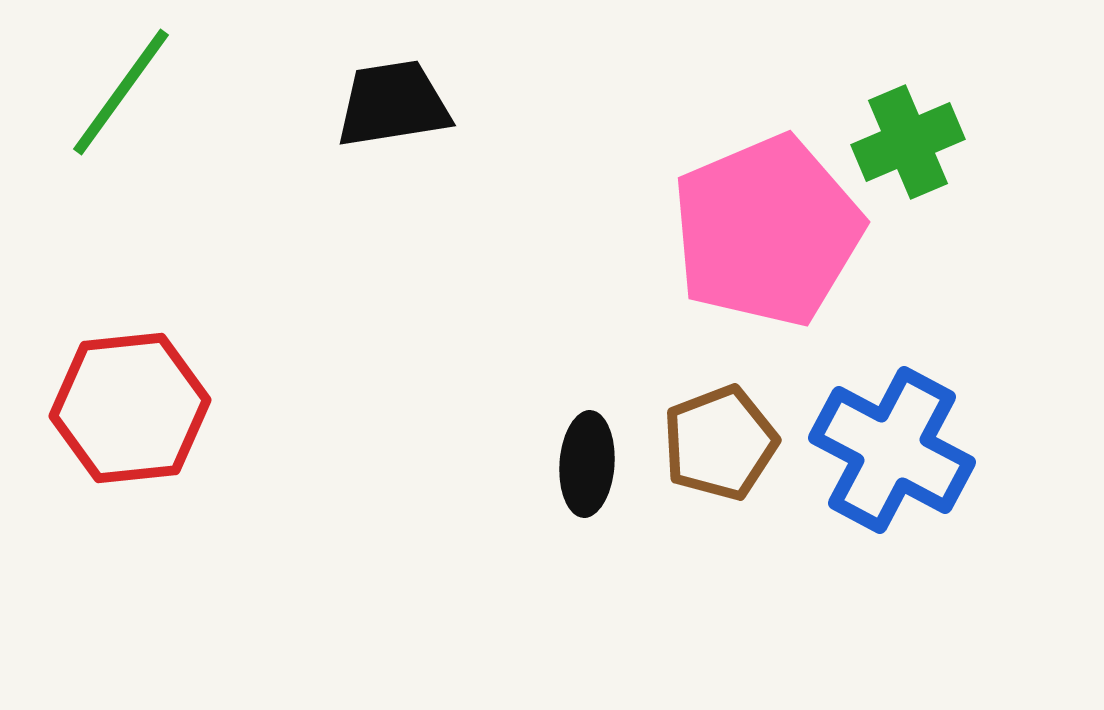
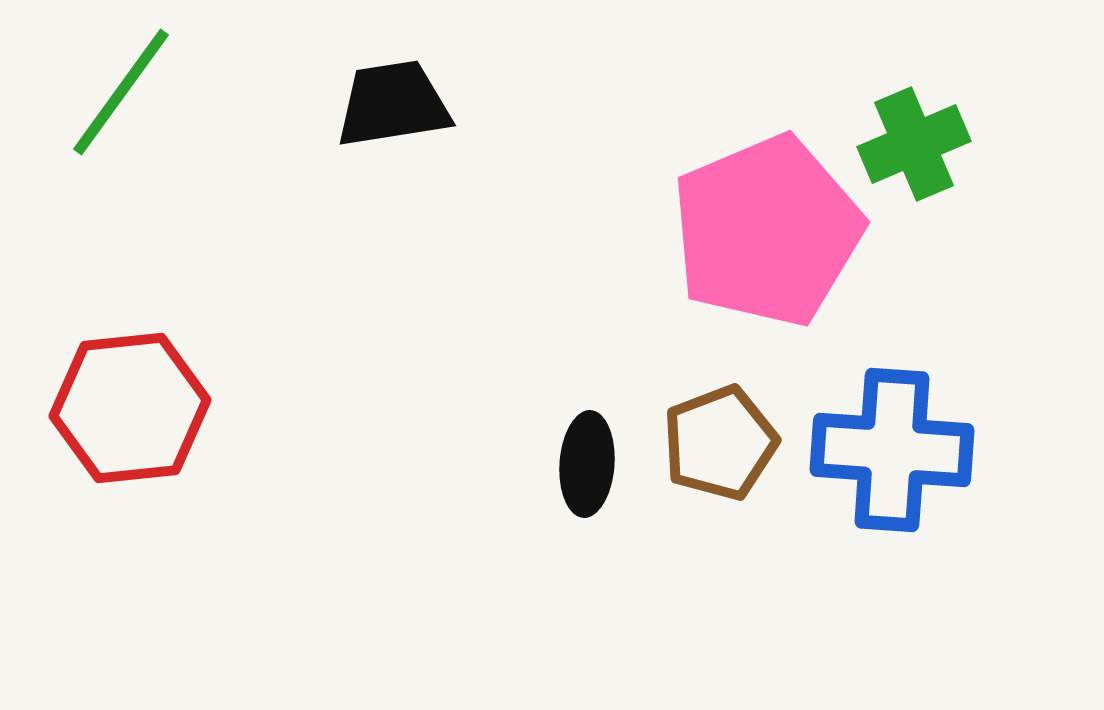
green cross: moved 6 px right, 2 px down
blue cross: rotated 24 degrees counterclockwise
